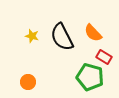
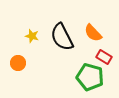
orange circle: moved 10 px left, 19 px up
